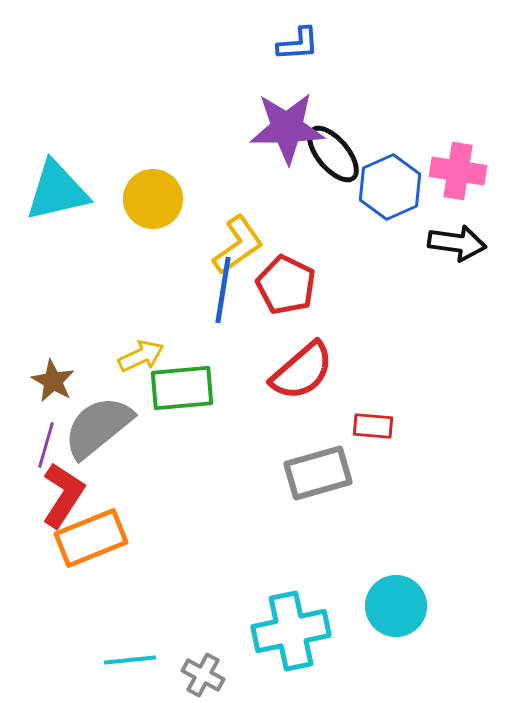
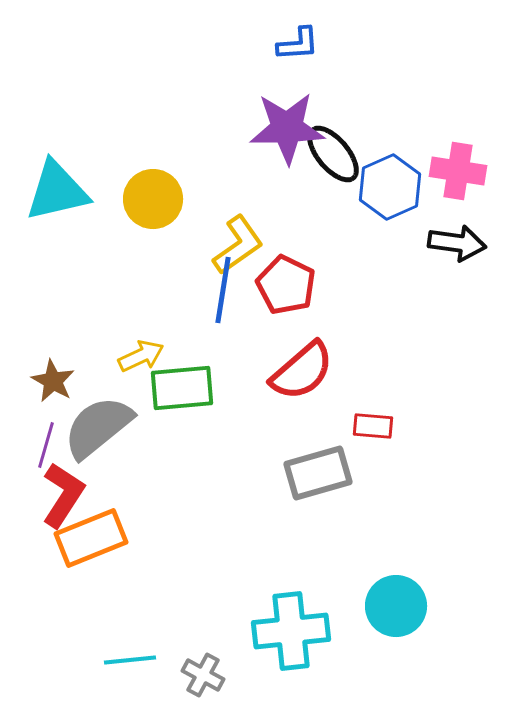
cyan cross: rotated 6 degrees clockwise
